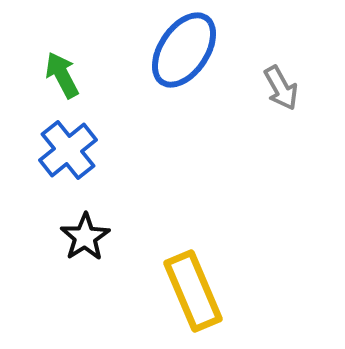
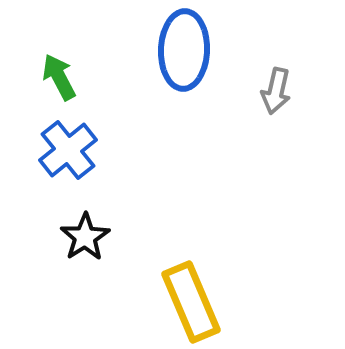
blue ellipse: rotated 32 degrees counterclockwise
green arrow: moved 3 px left, 2 px down
gray arrow: moved 5 px left, 3 px down; rotated 42 degrees clockwise
yellow rectangle: moved 2 px left, 11 px down
